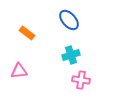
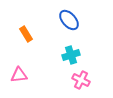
orange rectangle: moved 1 px left, 1 px down; rotated 21 degrees clockwise
pink triangle: moved 4 px down
pink cross: rotated 18 degrees clockwise
